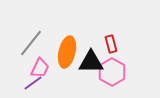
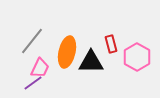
gray line: moved 1 px right, 2 px up
pink hexagon: moved 25 px right, 15 px up
